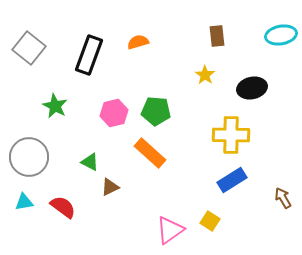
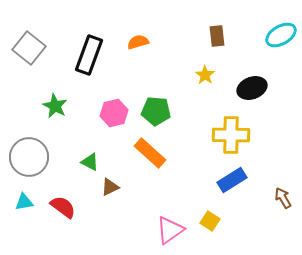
cyan ellipse: rotated 20 degrees counterclockwise
black ellipse: rotated 8 degrees counterclockwise
